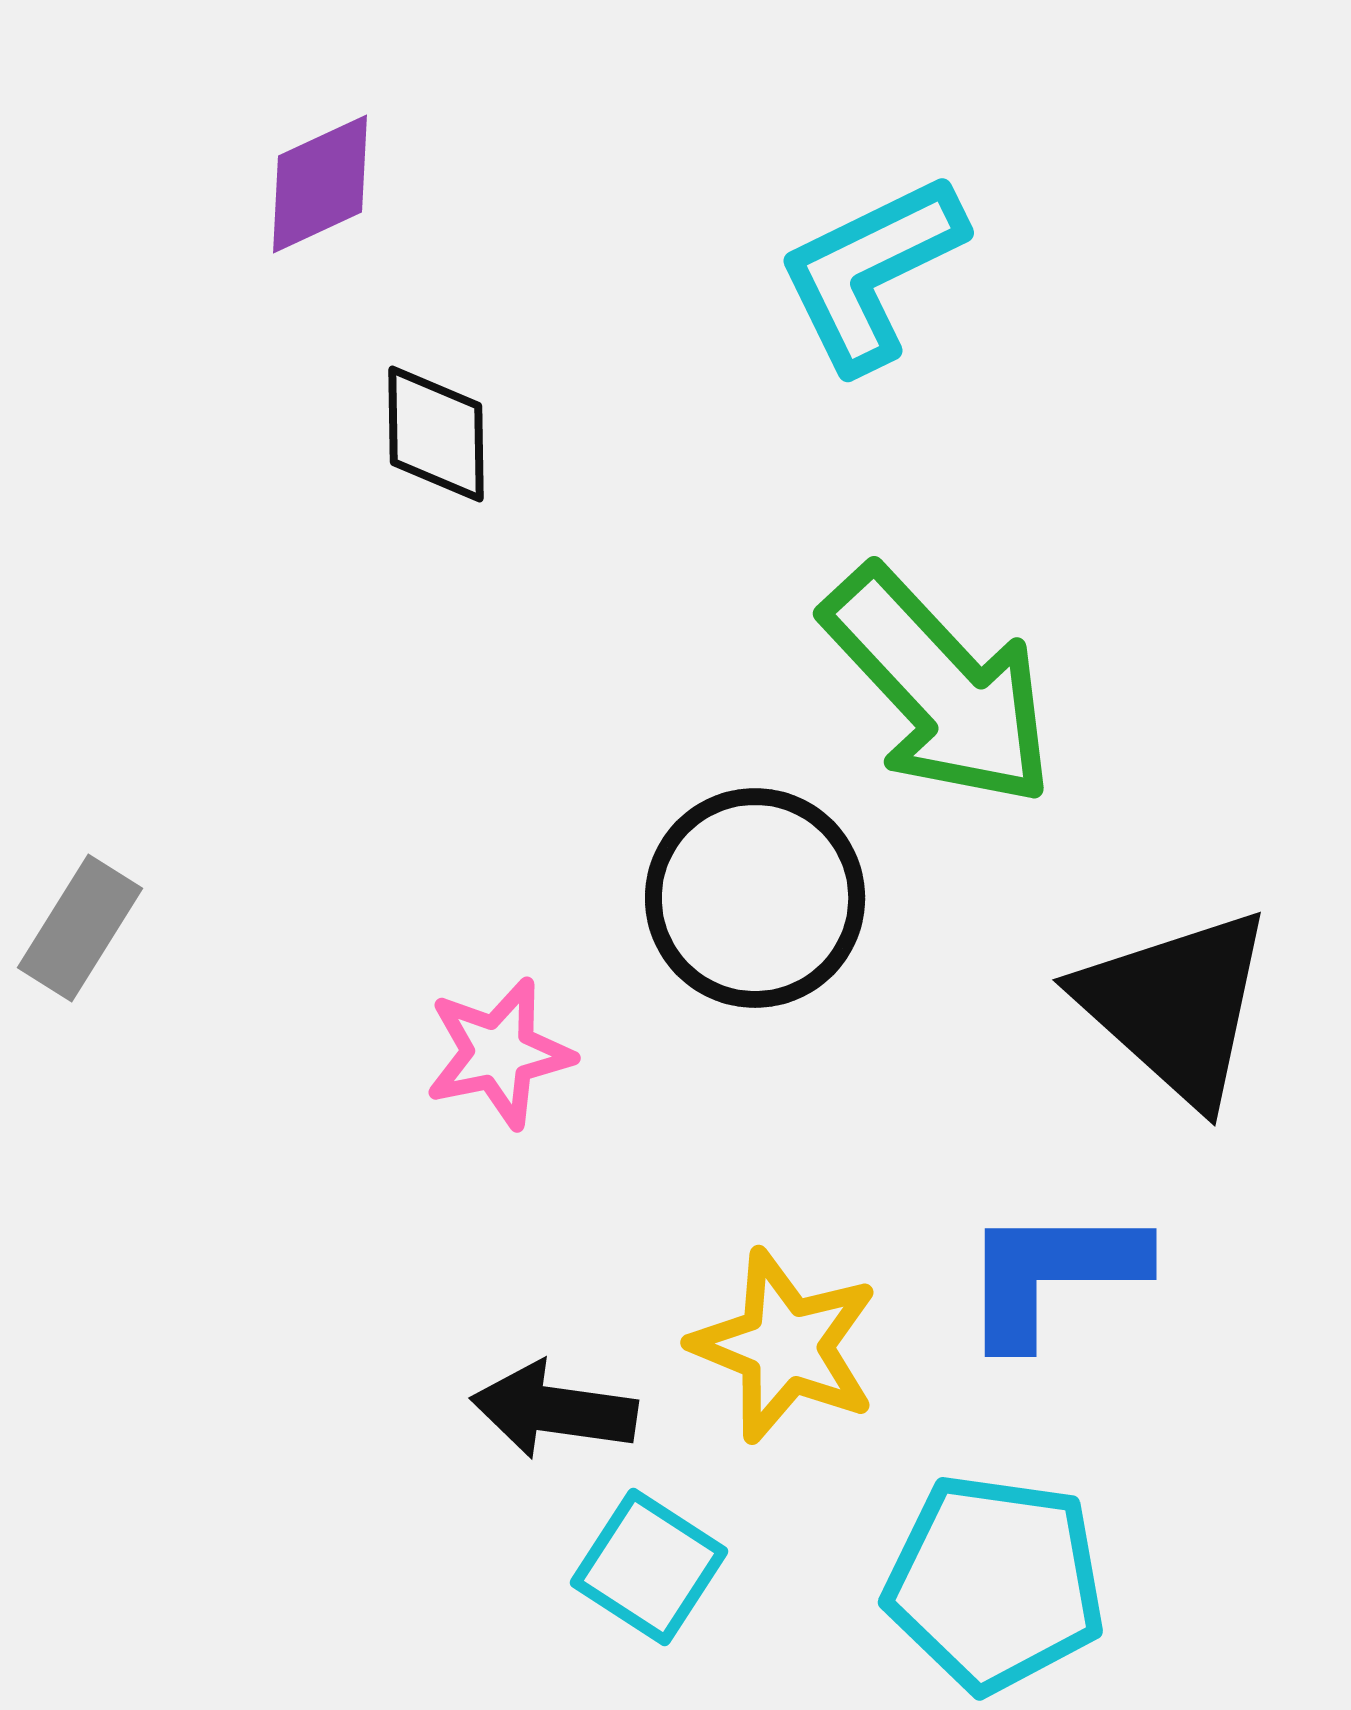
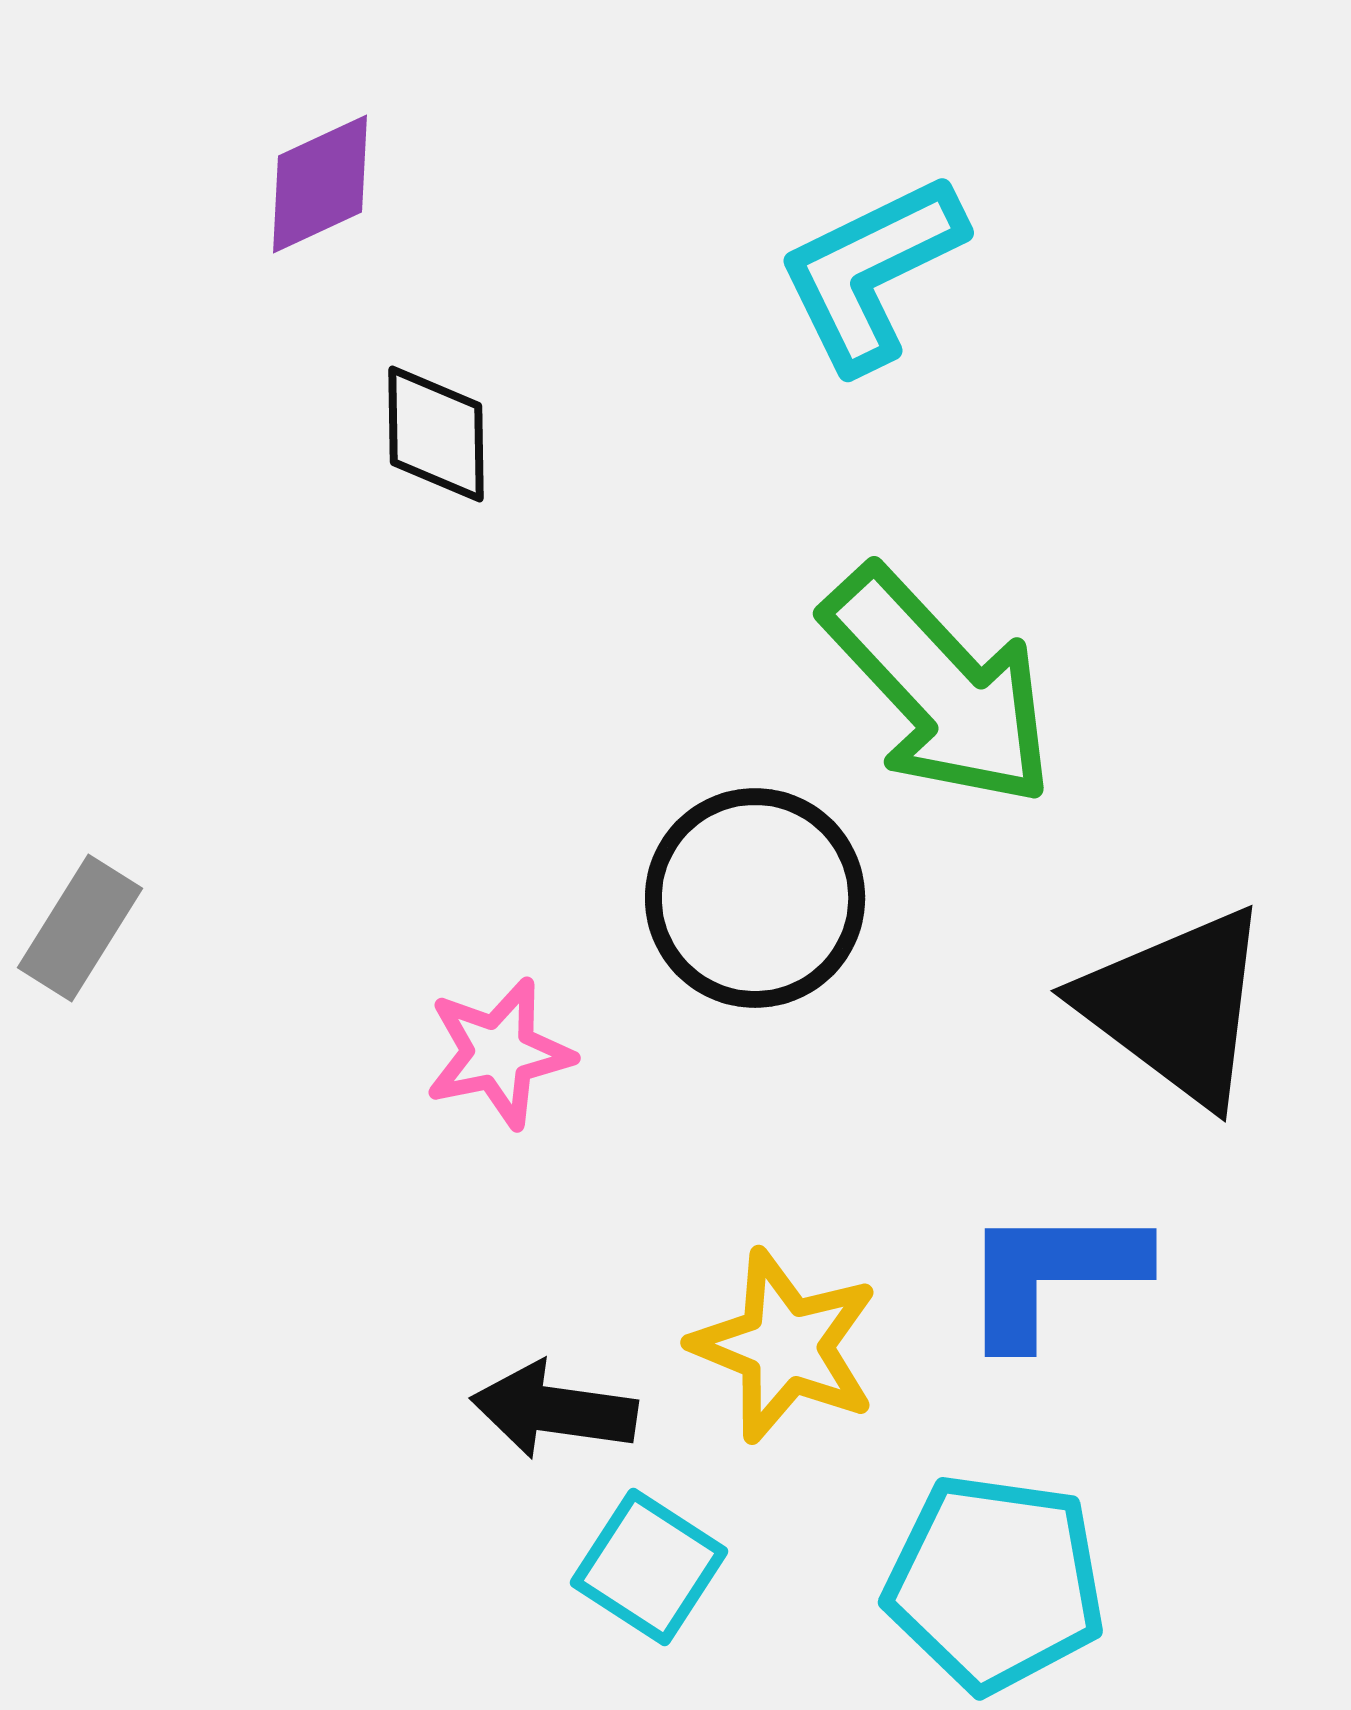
black triangle: rotated 5 degrees counterclockwise
